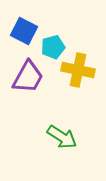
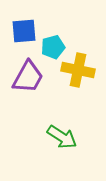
blue square: rotated 32 degrees counterclockwise
